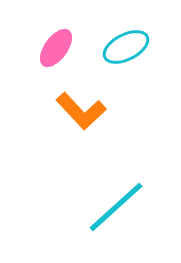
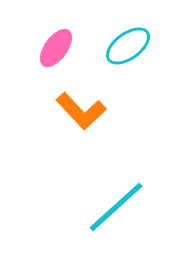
cyan ellipse: moved 2 px right, 1 px up; rotated 9 degrees counterclockwise
